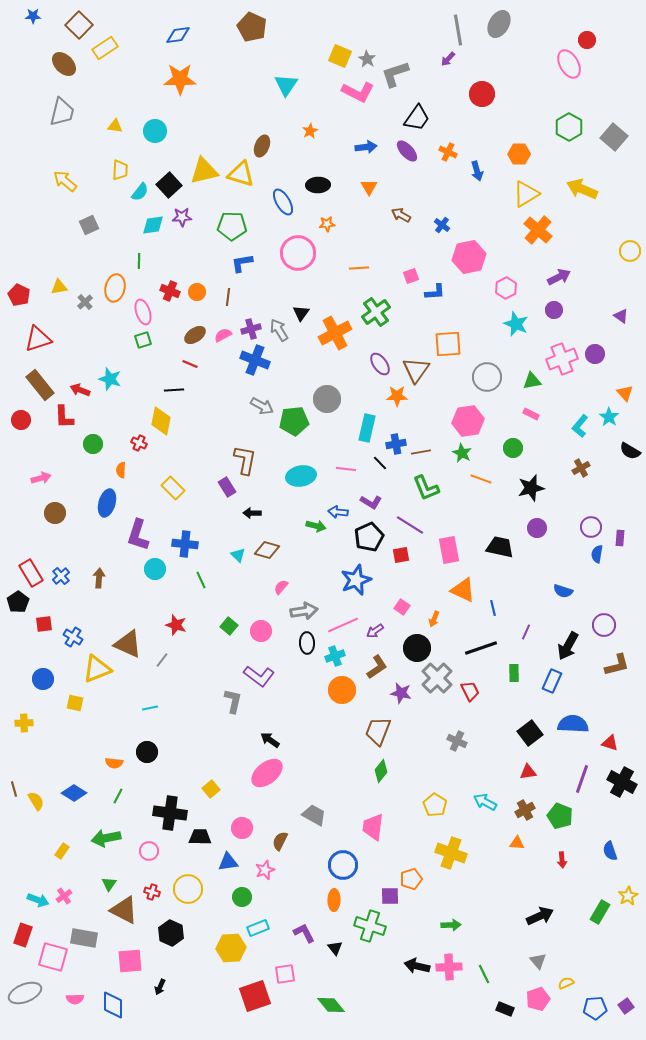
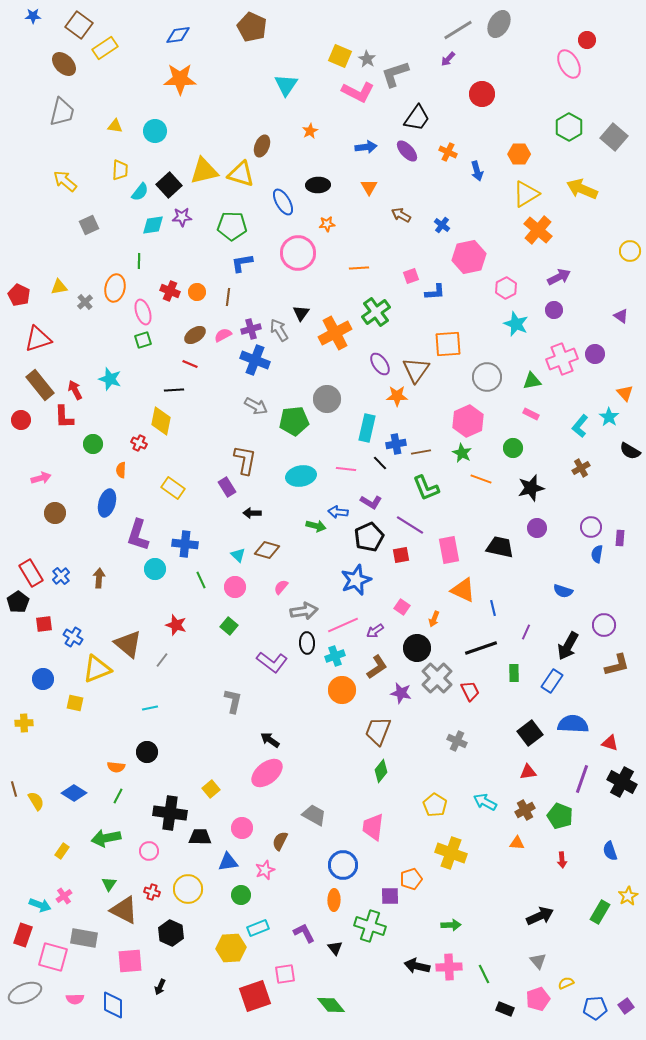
brown square at (79, 25): rotated 8 degrees counterclockwise
gray line at (458, 30): rotated 68 degrees clockwise
red arrow at (80, 390): moved 5 px left; rotated 42 degrees clockwise
gray arrow at (262, 406): moved 6 px left
pink hexagon at (468, 421): rotated 16 degrees counterclockwise
yellow rectangle at (173, 488): rotated 10 degrees counterclockwise
pink circle at (261, 631): moved 26 px left, 44 px up
brown triangle at (128, 644): rotated 16 degrees clockwise
purple L-shape at (259, 676): moved 13 px right, 14 px up
blue rectangle at (552, 681): rotated 10 degrees clockwise
orange semicircle at (114, 763): moved 2 px right, 4 px down
green circle at (242, 897): moved 1 px left, 2 px up
cyan arrow at (38, 900): moved 2 px right, 5 px down
